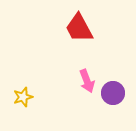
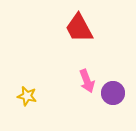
yellow star: moved 4 px right, 1 px up; rotated 30 degrees clockwise
